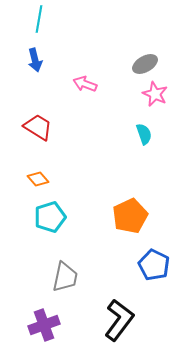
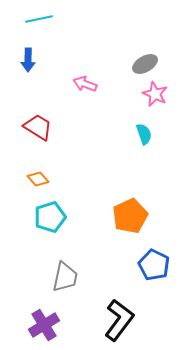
cyan line: rotated 68 degrees clockwise
blue arrow: moved 7 px left; rotated 15 degrees clockwise
purple cross: rotated 12 degrees counterclockwise
